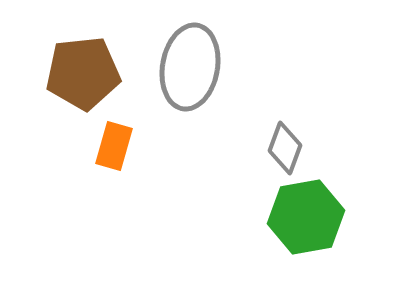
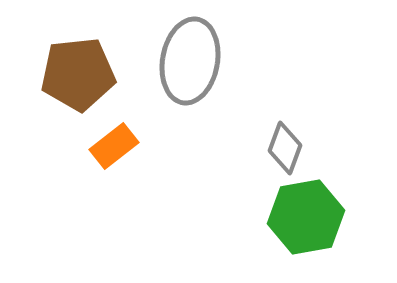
gray ellipse: moved 6 px up
brown pentagon: moved 5 px left, 1 px down
orange rectangle: rotated 36 degrees clockwise
